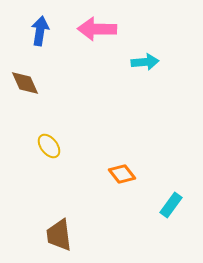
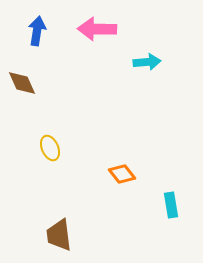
blue arrow: moved 3 px left
cyan arrow: moved 2 px right
brown diamond: moved 3 px left
yellow ellipse: moved 1 px right, 2 px down; rotated 15 degrees clockwise
cyan rectangle: rotated 45 degrees counterclockwise
